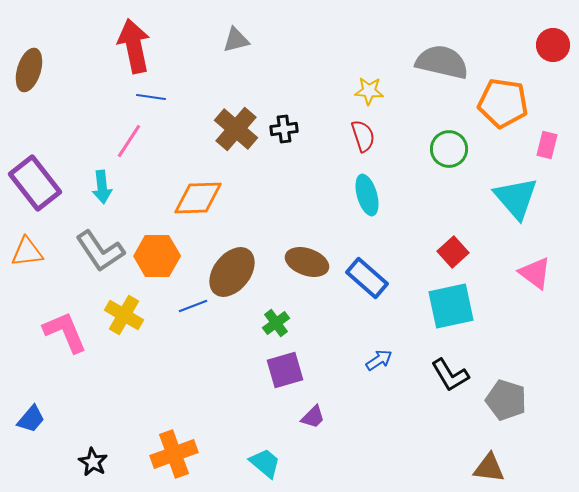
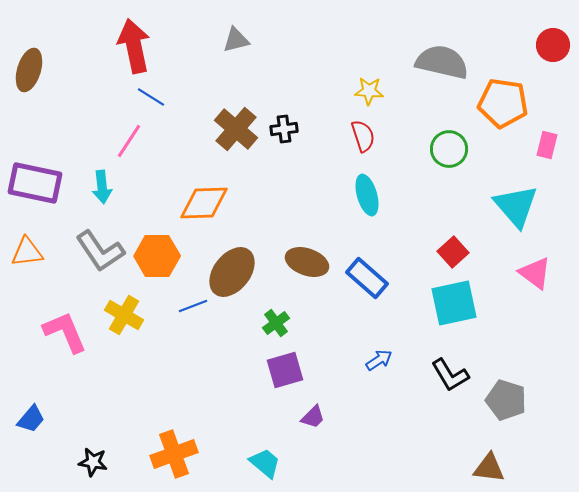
blue line at (151, 97): rotated 24 degrees clockwise
purple rectangle at (35, 183): rotated 40 degrees counterclockwise
orange diamond at (198, 198): moved 6 px right, 5 px down
cyan triangle at (516, 198): moved 8 px down
cyan square at (451, 306): moved 3 px right, 3 px up
black star at (93, 462): rotated 20 degrees counterclockwise
